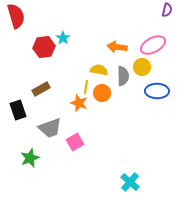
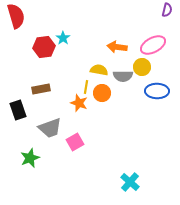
gray semicircle: rotated 90 degrees clockwise
brown rectangle: rotated 18 degrees clockwise
